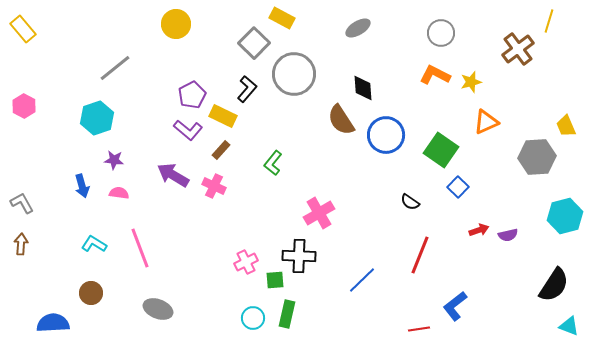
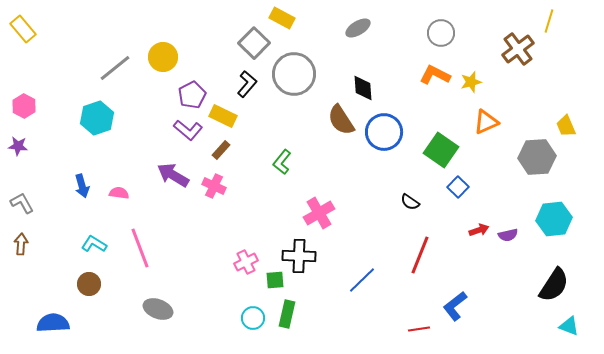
yellow circle at (176, 24): moved 13 px left, 33 px down
black L-shape at (247, 89): moved 5 px up
blue circle at (386, 135): moved 2 px left, 3 px up
purple star at (114, 160): moved 96 px left, 14 px up
green L-shape at (273, 163): moved 9 px right, 1 px up
cyan hexagon at (565, 216): moved 11 px left, 3 px down; rotated 8 degrees clockwise
brown circle at (91, 293): moved 2 px left, 9 px up
